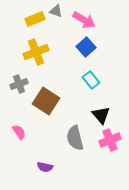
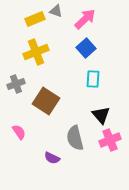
pink arrow: moved 1 px right, 1 px up; rotated 75 degrees counterclockwise
blue square: moved 1 px down
cyan rectangle: moved 2 px right, 1 px up; rotated 42 degrees clockwise
gray cross: moved 3 px left
purple semicircle: moved 7 px right, 9 px up; rotated 14 degrees clockwise
